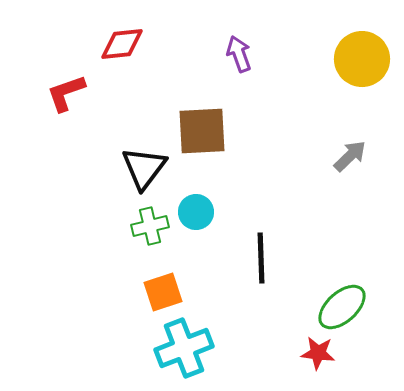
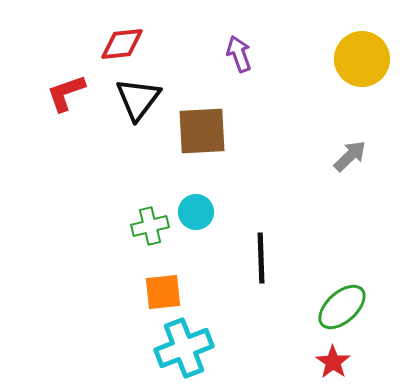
black triangle: moved 6 px left, 69 px up
orange square: rotated 12 degrees clockwise
red star: moved 15 px right, 9 px down; rotated 28 degrees clockwise
